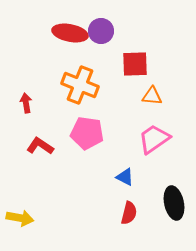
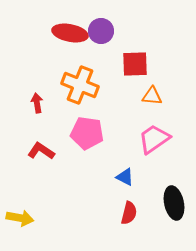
red arrow: moved 11 px right
red L-shape: moved 1 px right, 5 px down
